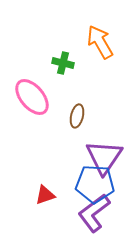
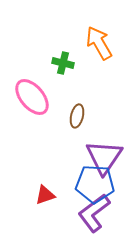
orange arrow: moved 1 px left, 1 px down
